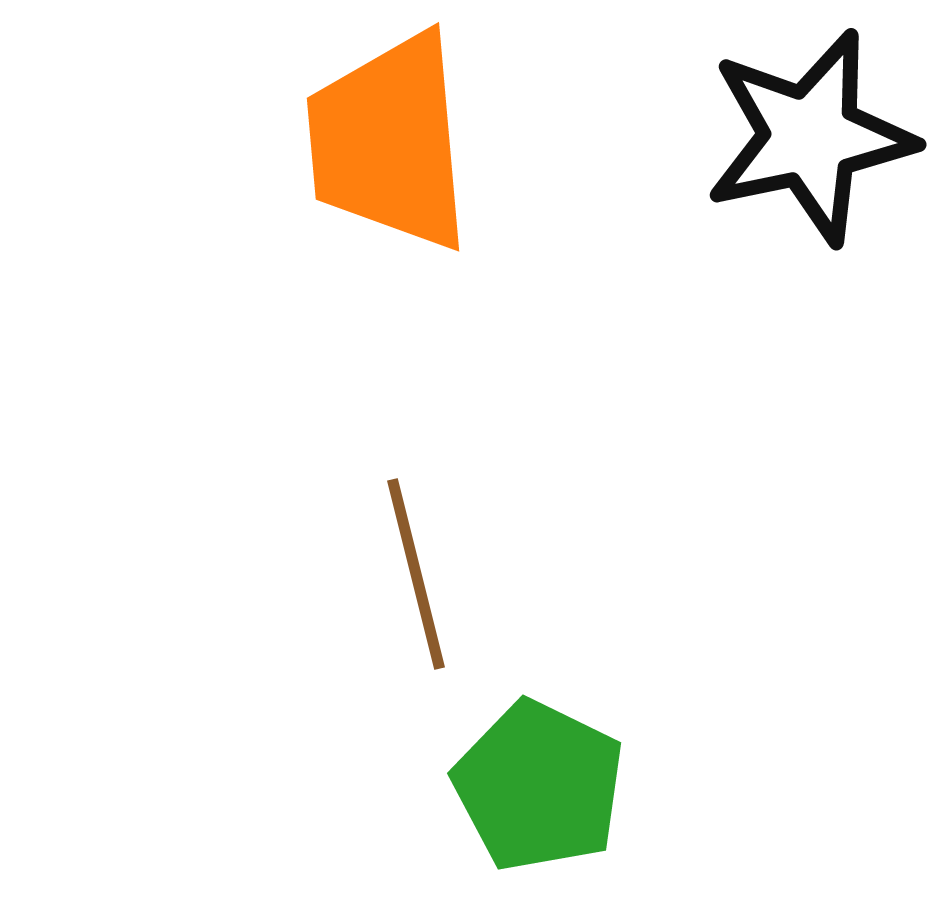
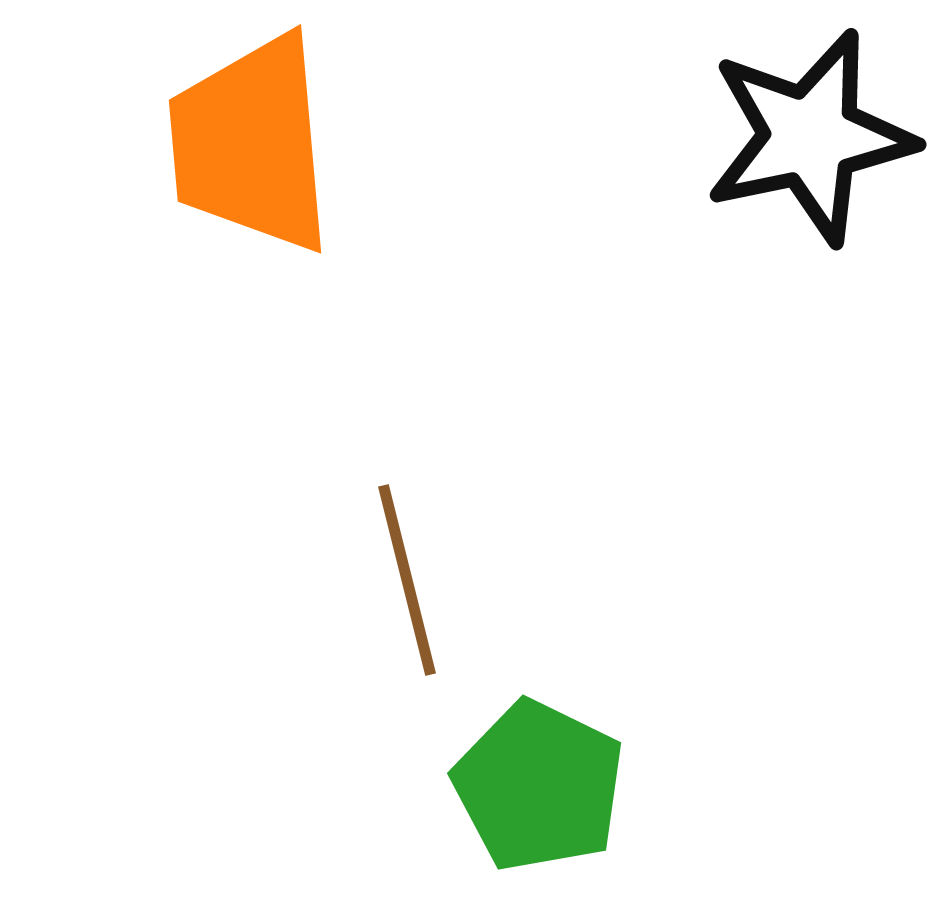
orange trapezoid: moved 138 px left, 2 px down
brown line: moved 9 px left, 6 px down
